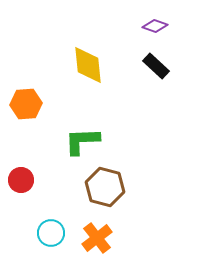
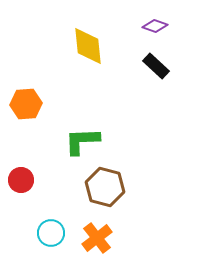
yellow diamond: moved 19 px up
